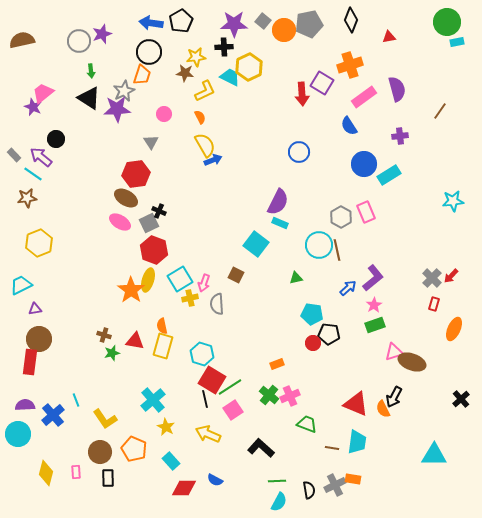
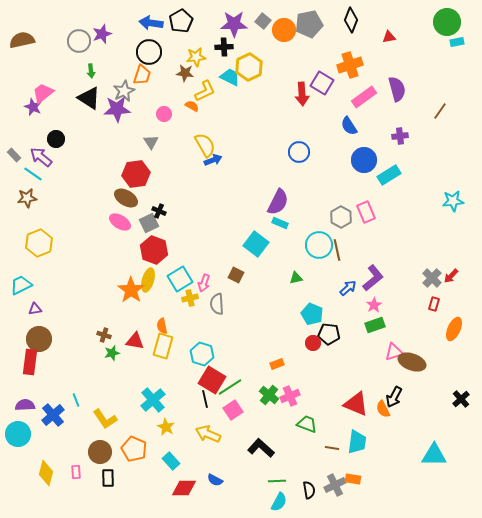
orange semicircle at (200, 117): moved 8 px left, 11 px up; rotated 32 degrees counterclockwise
blue circle at (364, 164): moved 4 px up
cyan pentagon at (312, 314): rotated 15 degrees clockwise
